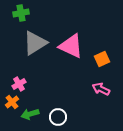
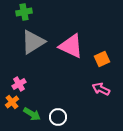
green cross: moved 3 px right, 1 px up
gray triangle: moved 2 px left, 1 px up
green arrow: moved 2 px right; rotated 132 degrees counterclockwise
